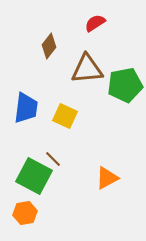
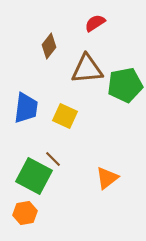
orange triangle: rotated 10 degrees counterclockwise
